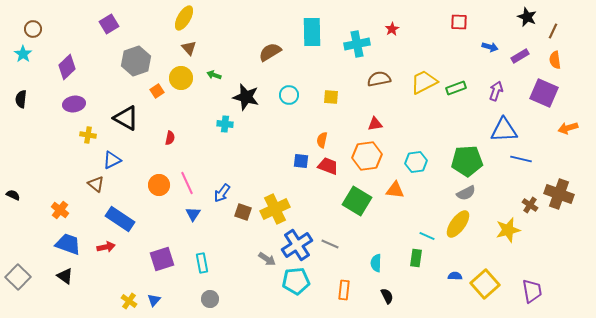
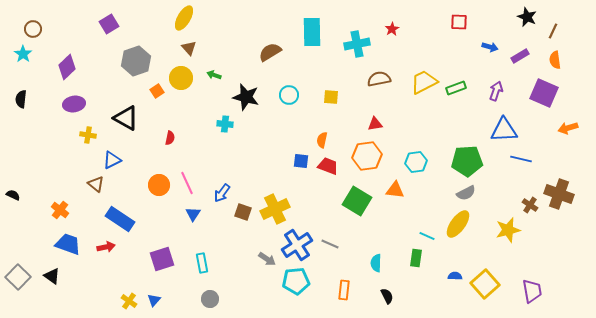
black triangle at (65, 276): moved 13 px left
